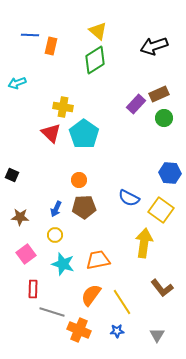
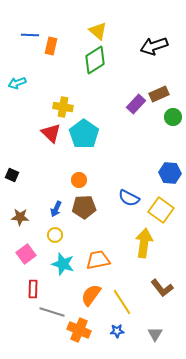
green circle: moved 9 px right, 1 px up
gray triangle: moved 2 px left, 1 px up
